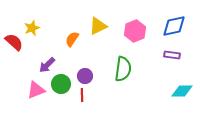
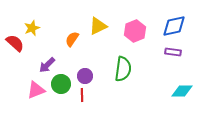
red semicircle: moved 1 px right, 1 px down
purple rectangle: moved 1 px right, 3 px up
